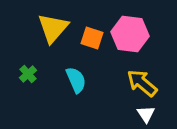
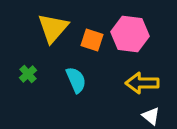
orange square: moved 2 px down
yellow arrow: rotated 40 degrees counterclockwise
white triangle: moved 5 px right, 2 px down; rotated 18 degrees counterclockwise
